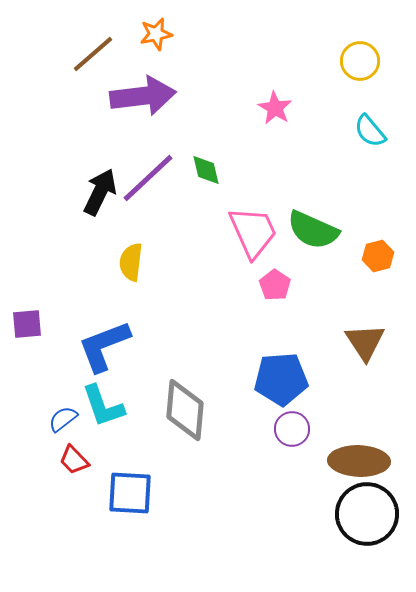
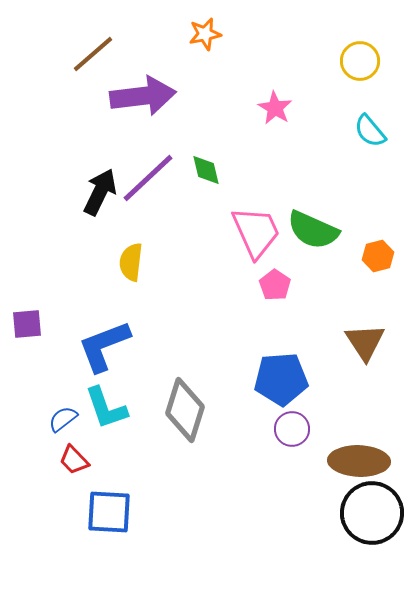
orange star: moved 49 px right
pink trapezoid: moved 3 px right
cyan L-shape: moved 3 px right, 2 px down
gray diamond: rotated 12 degrees clockwise
blue square: moved 21 px left, 19 px down
black circle: moved 5 px right, 1 px up
